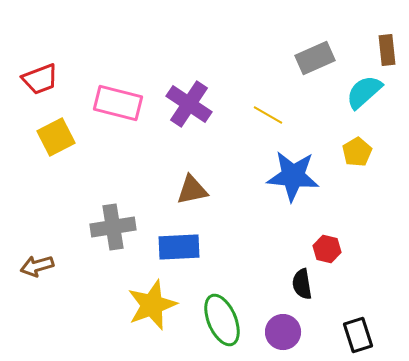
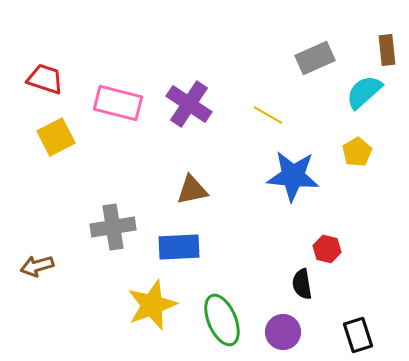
red trapezoid: moved 5 px right; rotated 141 degrees counterclockwise
